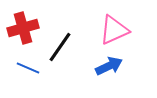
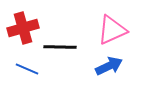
pink triangle: moved 2 px left
black line: rotated 56 degrees clockwise
blue line: moved 1 px left, 1 px down
